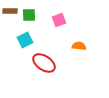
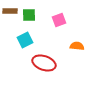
orange semicircle: moved 2 px left
red ellipse: rotated 15 degrees counterclockwise
